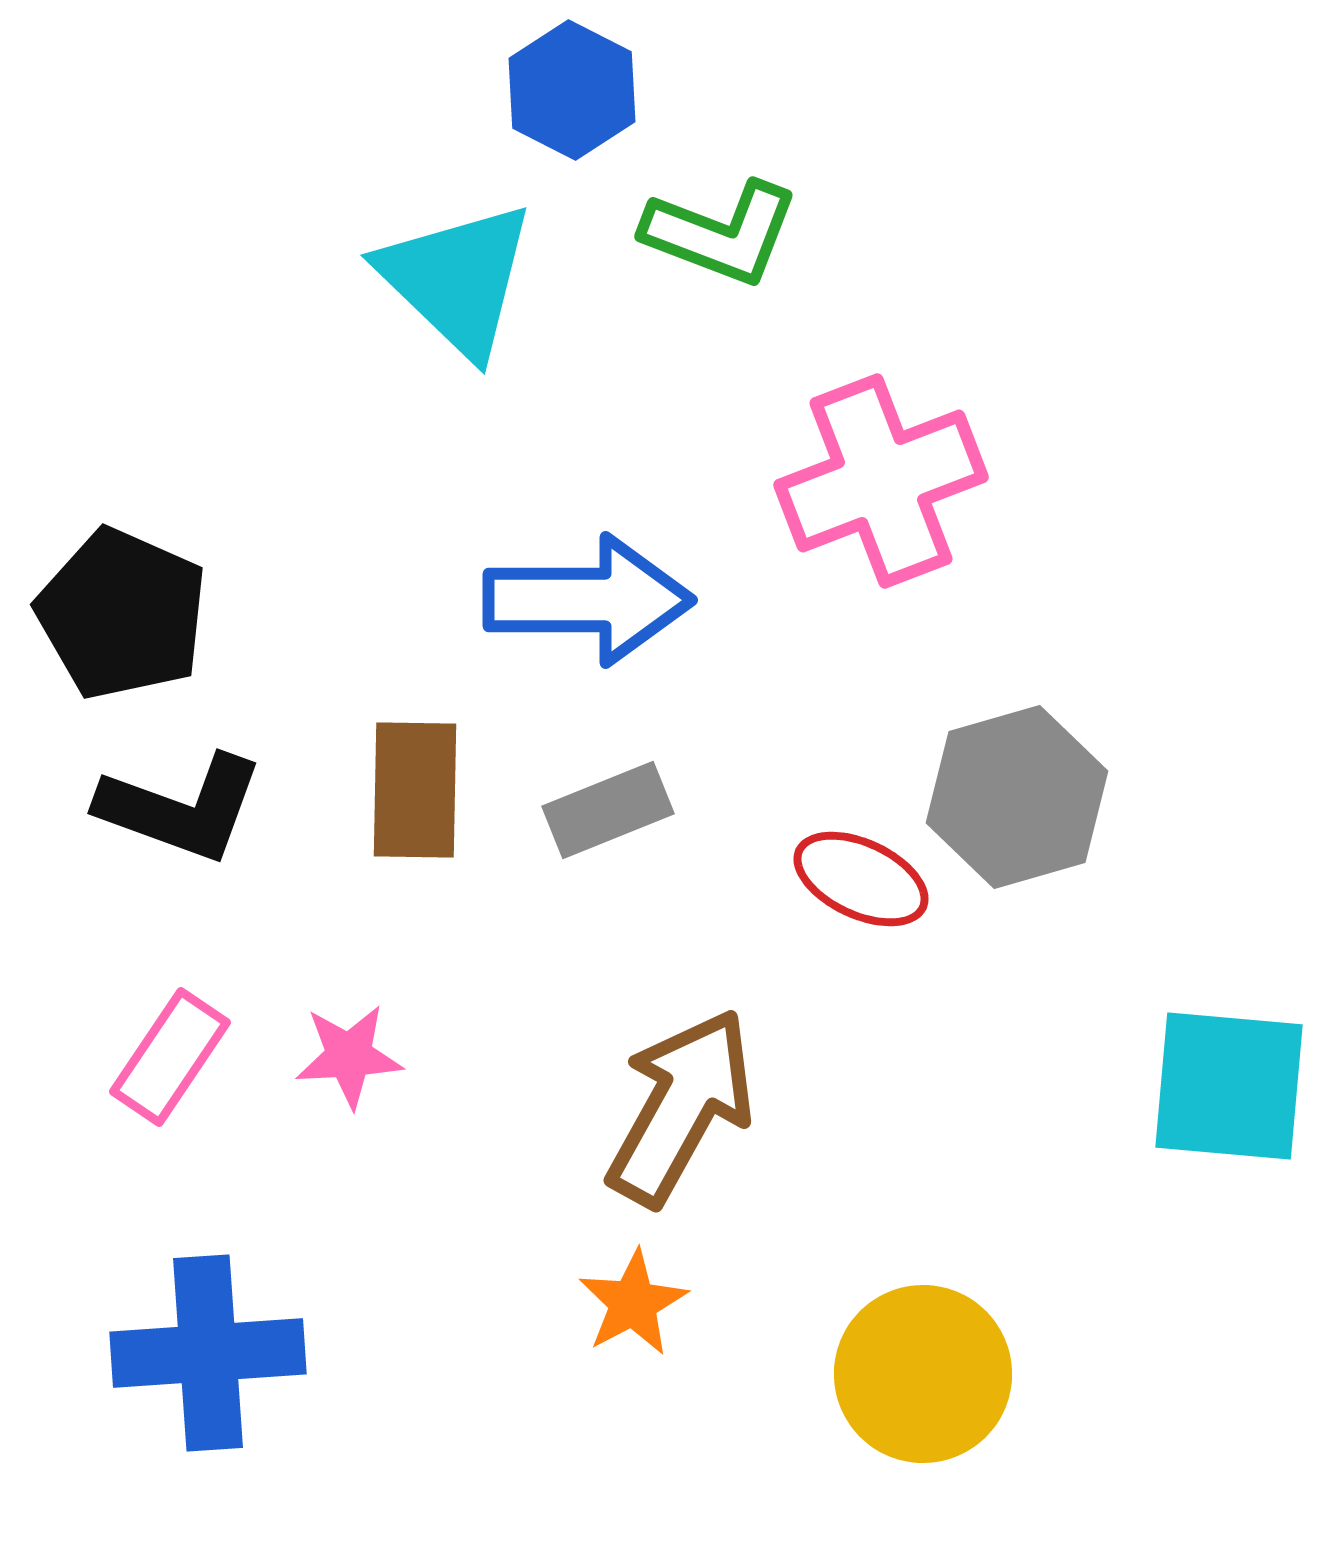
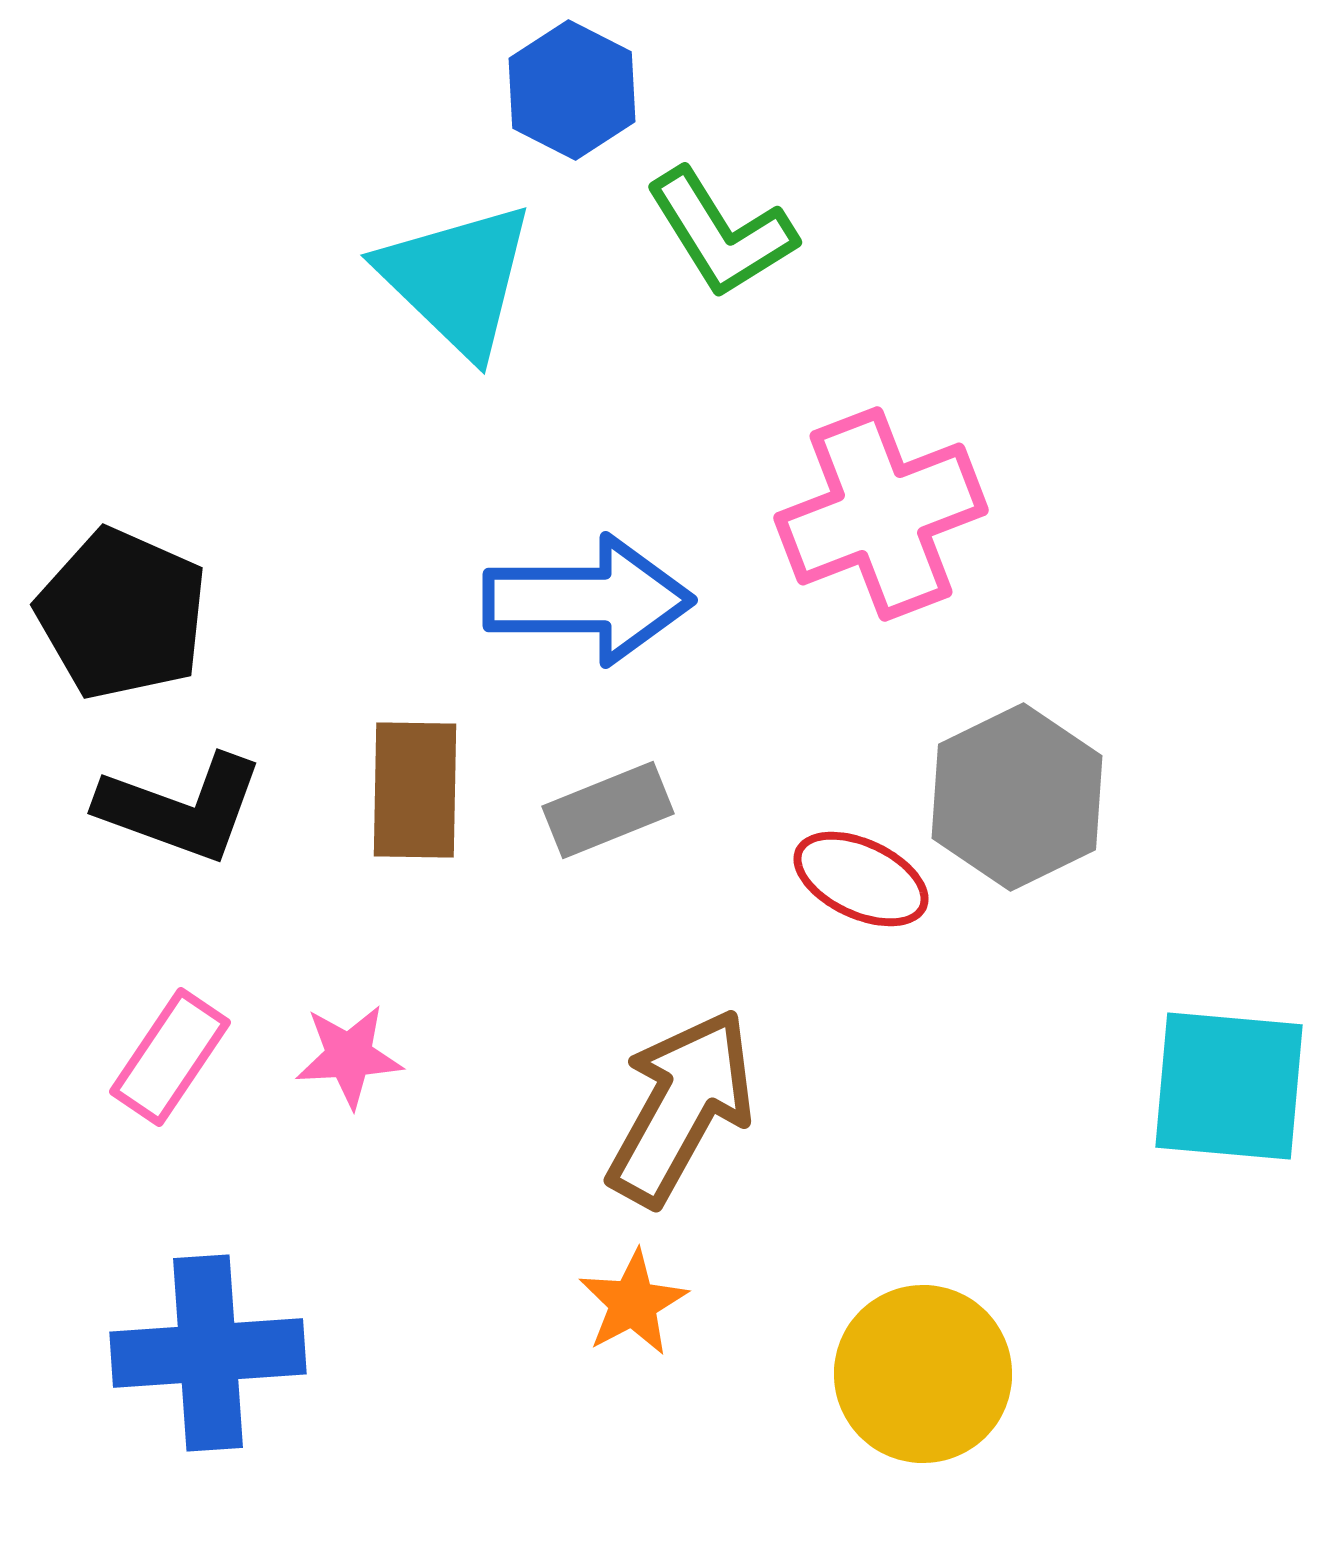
green L-shape: rotated 37 degrees clockwise
pink cross: moved 33 px down
gray hexagon: rotated 10 degrees counterclockwise
